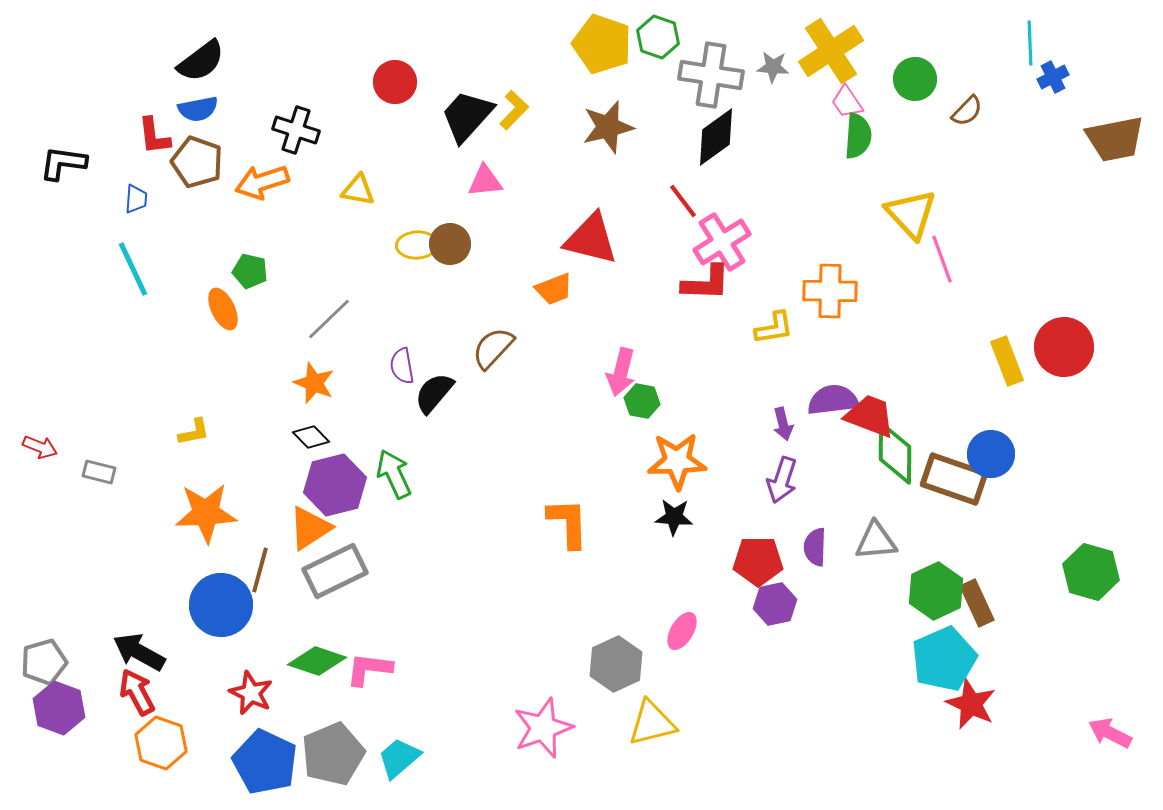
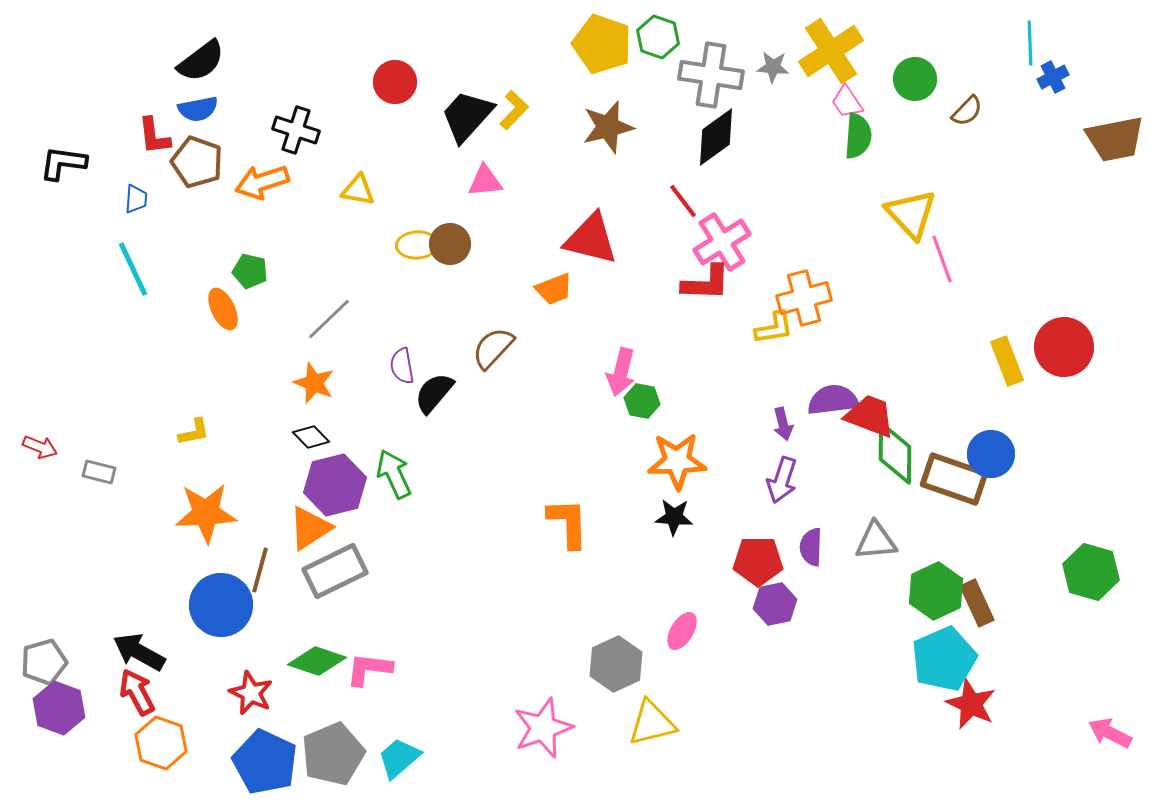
orange cross at (830, 291): moved 26 px left, 7 px down; rotated 16 degrees counterclockwise
purple semicircle at (815, 547): moved 4 px left
